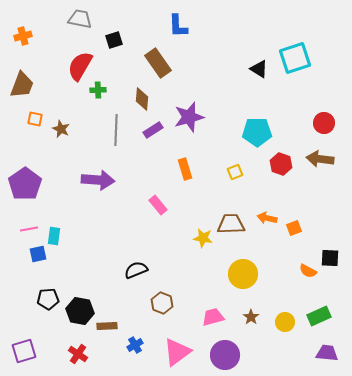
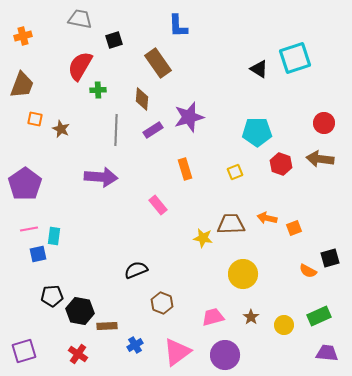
purple arrow at (98, 180): moved 3 px right, 3 px up
black square at (330, 258): rotated 18 degrees counterclockwise
black pentagon at (48, 299): moved 4 px right, 3 px up
yellow circle at (285, 322): moved 1 px left, 3 px down
